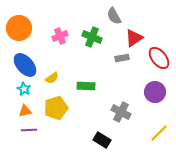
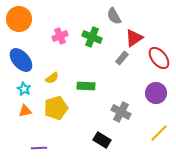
orange circle: moved 9 px up
gray rectangle: rotated 40 degrees counterclockwise
blue ellipse: moved 4 px left, 5 px up
purple circle: moved 1 px right, 1 px down
purple line: moved 10 px right, 18 px down
